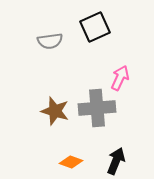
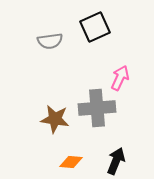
brown star: moved 8 px down; rotated 8 degrees counterclockwise
orange diamond: rotated 15 degrees counterclockwise
